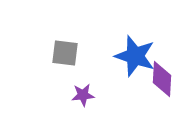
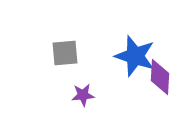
gray square: rotated 12 degrees counterclockwise
purple diamond: moved 2 px left, 2 px up
